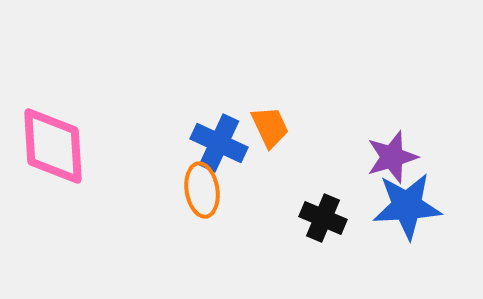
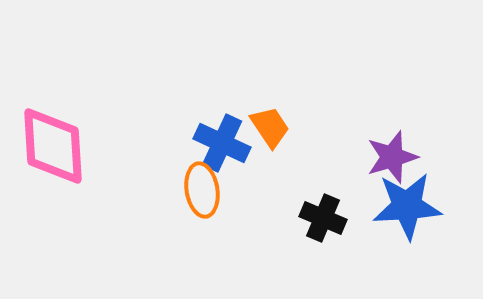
orange trapezoid: rotated 9 degrees counterclockwise
blue cross: moved 3 px right
